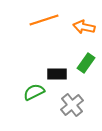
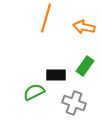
orange line: moved 2 px right, 2 px up; rotated 56 degrees counterclockwise
green rectangle: moved 1 px left, 3 px down
black rectangle: moved 1 px left, 1 px down
gray cross: moved 2 px right, 2 px up; rotated 30 degrees counterclockwise
